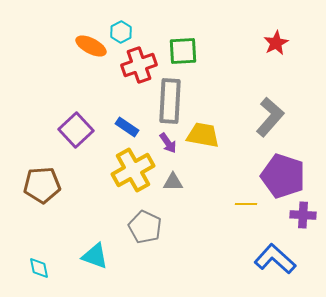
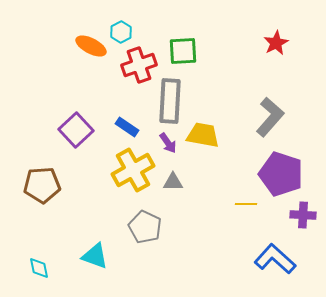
purple pentagon: moved 2 px left, 2 px up
